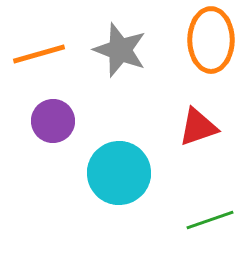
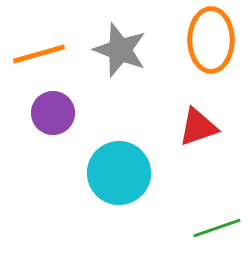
purple circle: moved 8 px up
green line: moved 7 px right, 8 px down
